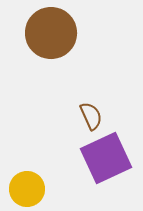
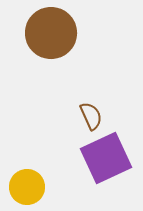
yellow circle: moved 2 px up
